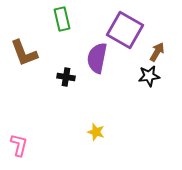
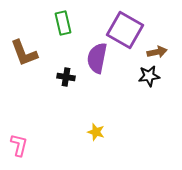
green rectangle: moved 1 px right, 4 px down
brown arrow: rotated 48 degrees clockwise
